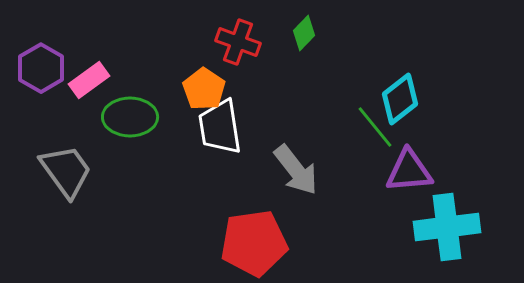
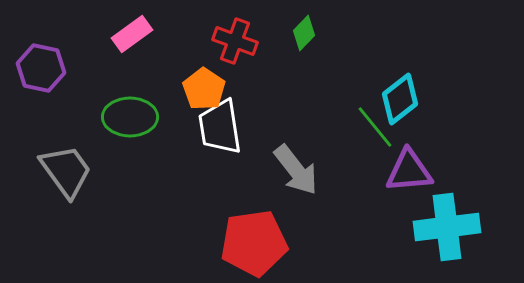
red cross: moved 3 px left, 1 px up
purple hexagon: rotated 18 degrees counterclockwise
pink rectangle: moved 43 px right, 46 px up
